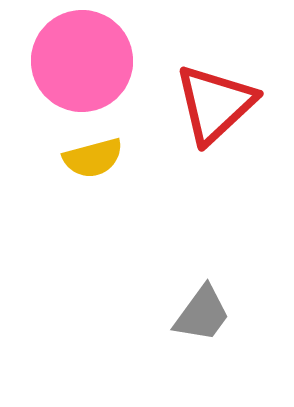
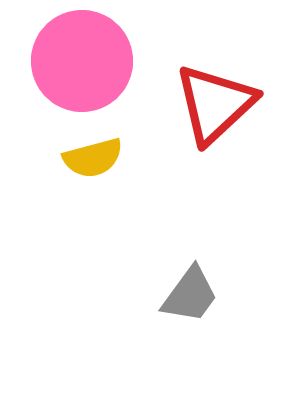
gray trapezoid: moved 12 px left, 19 px up
